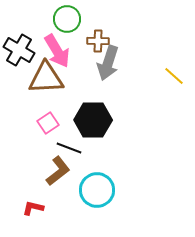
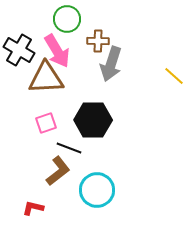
gray arrow: moved 3 px right, 1 px down
pink square: moved 2 px left; rotated 15 degrees clockwise
